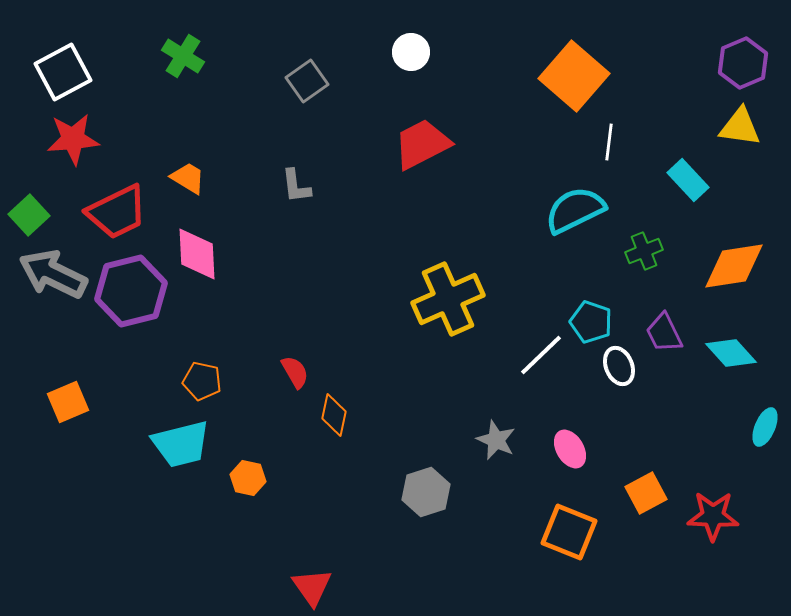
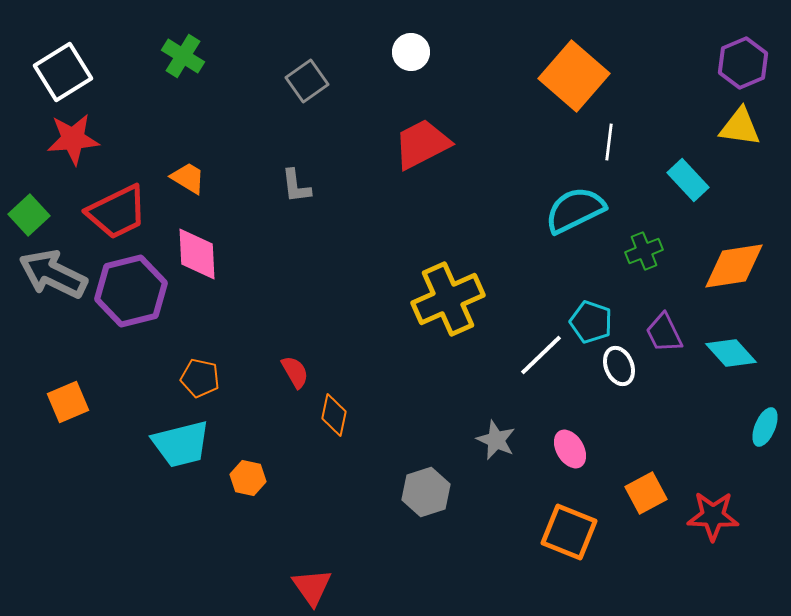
white square at (63, 72): rotated 4 degrees counterclockwise
orange pentagon at (202, 381): moved 2 px left, 3 px up
